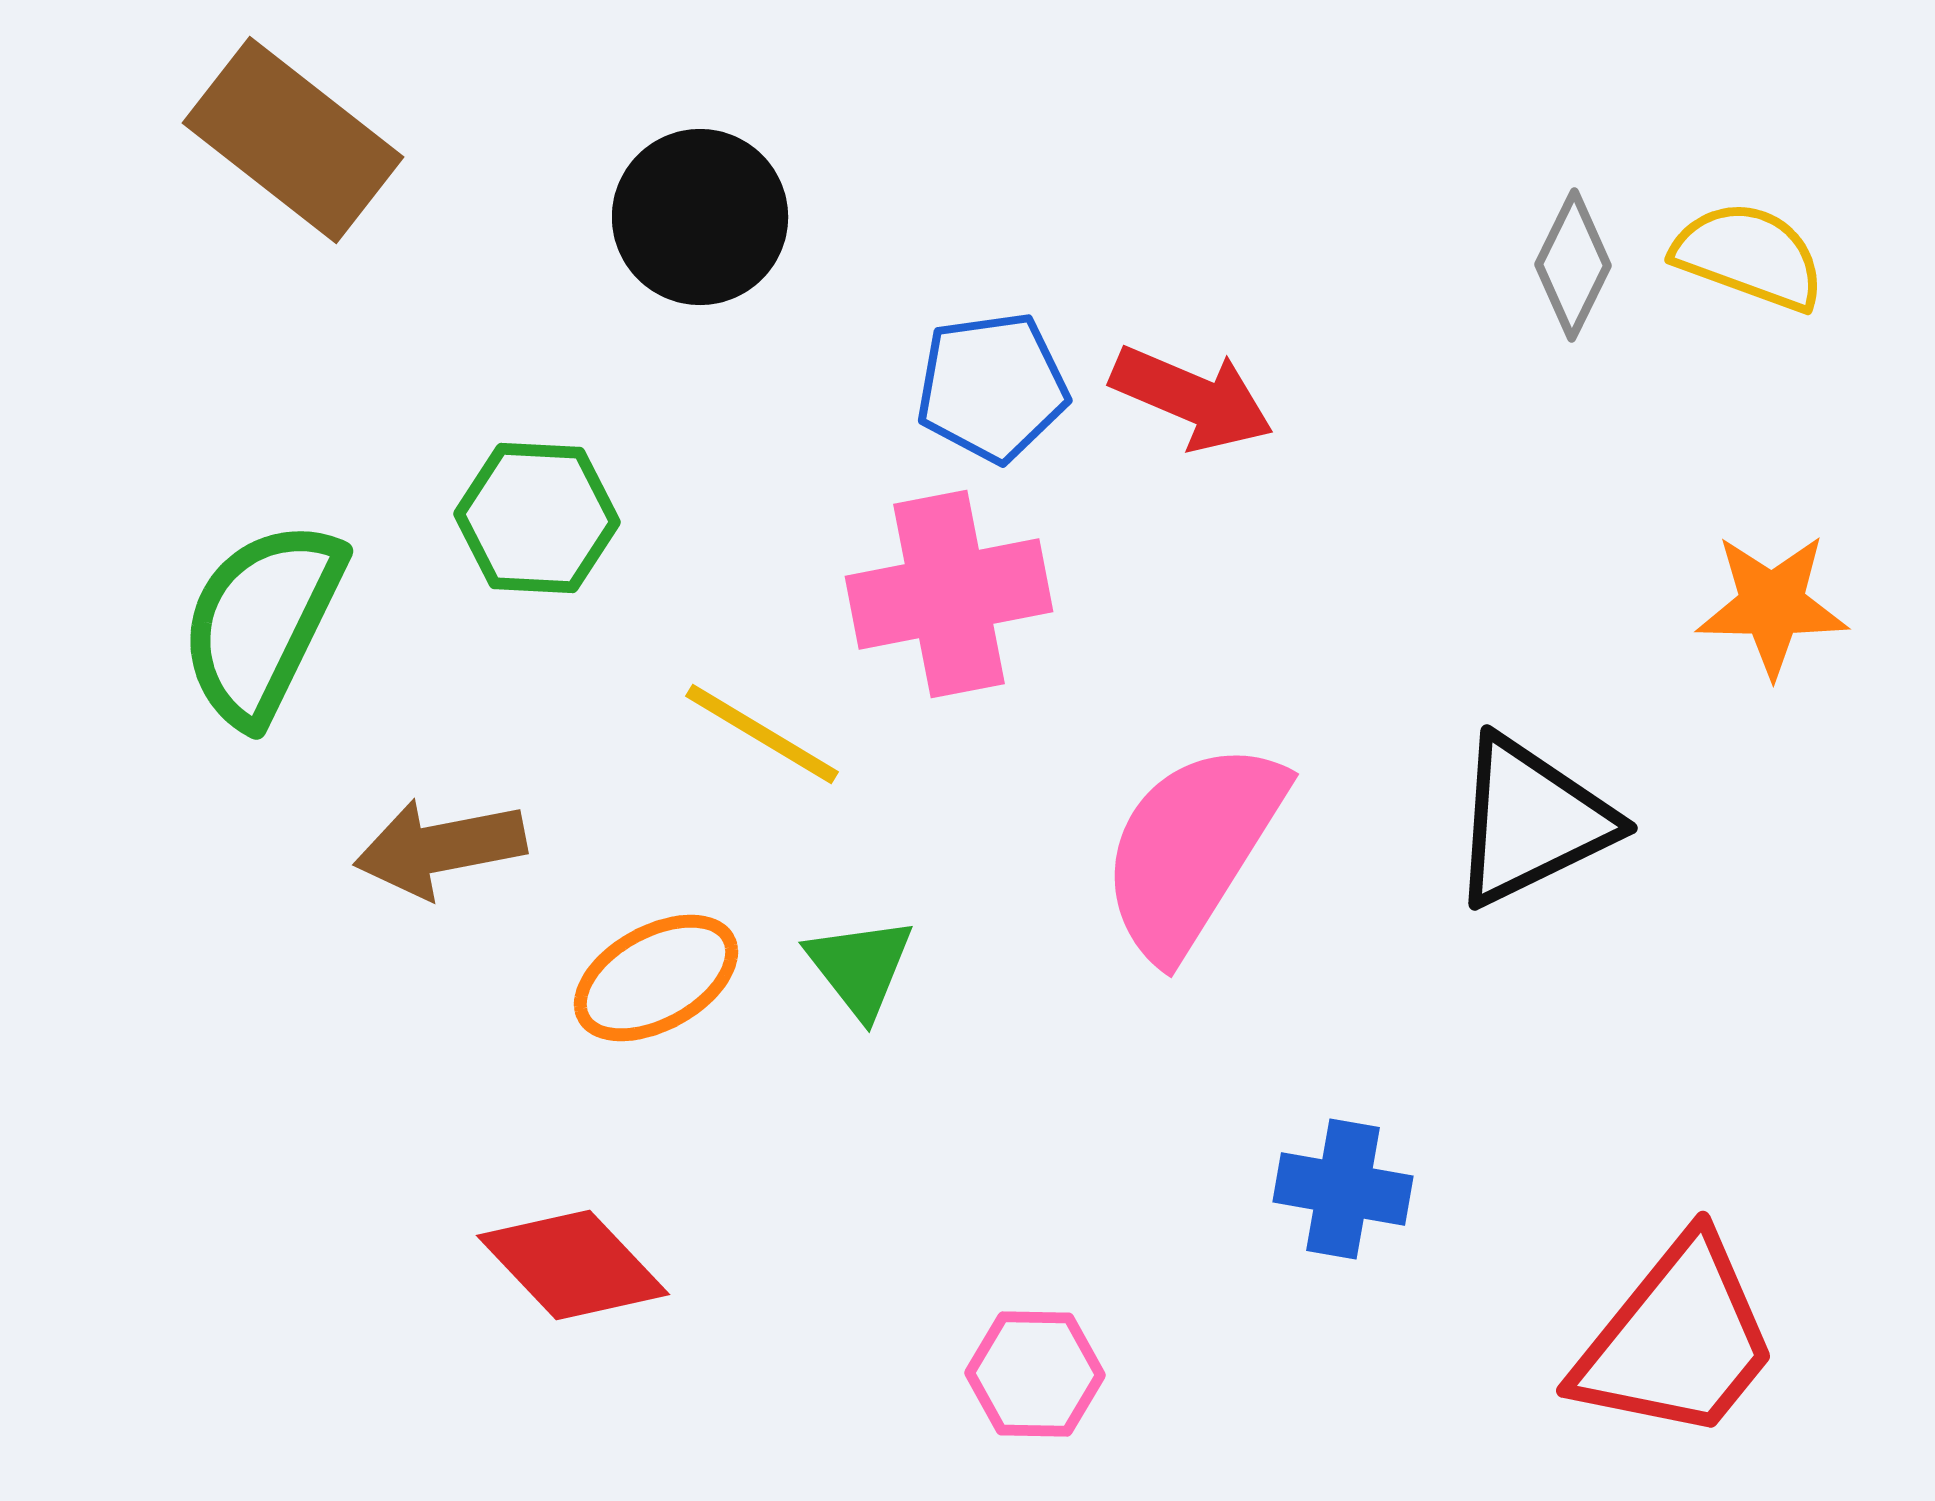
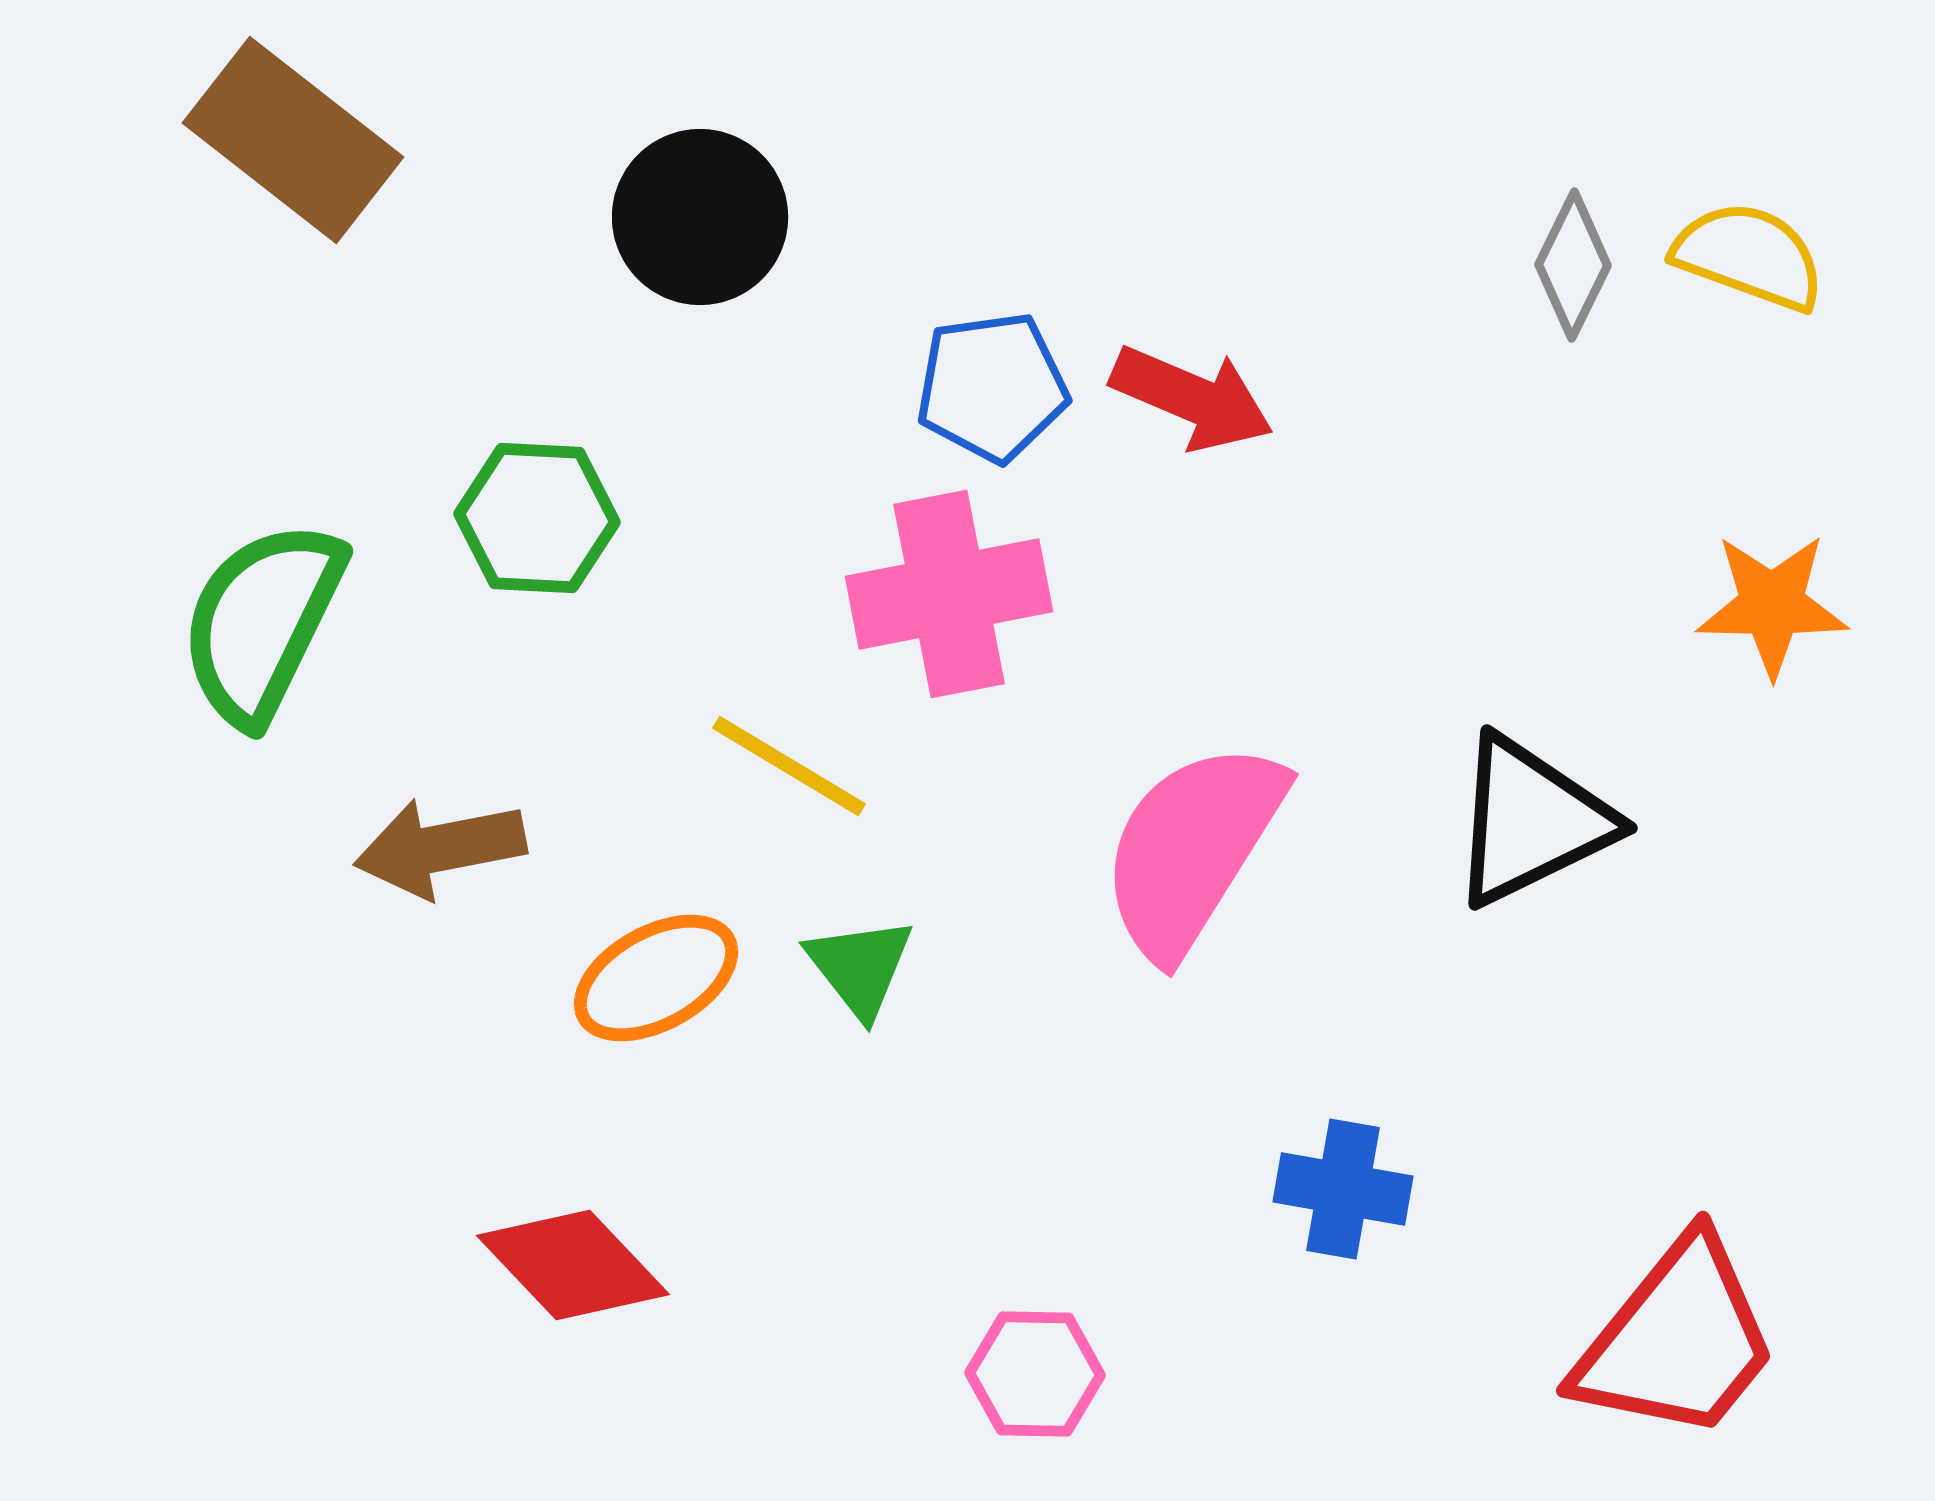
yellow line: moved 27 px right, 32 px down
